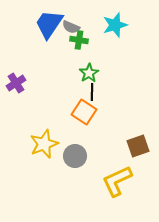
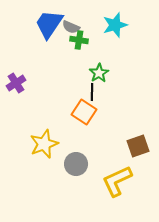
green star: moved 10 px right
gray circle: moved 1 px right, 8 px down
